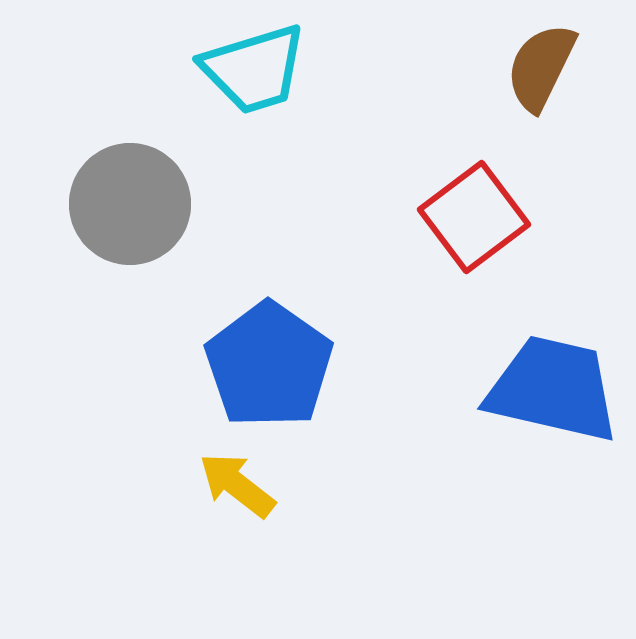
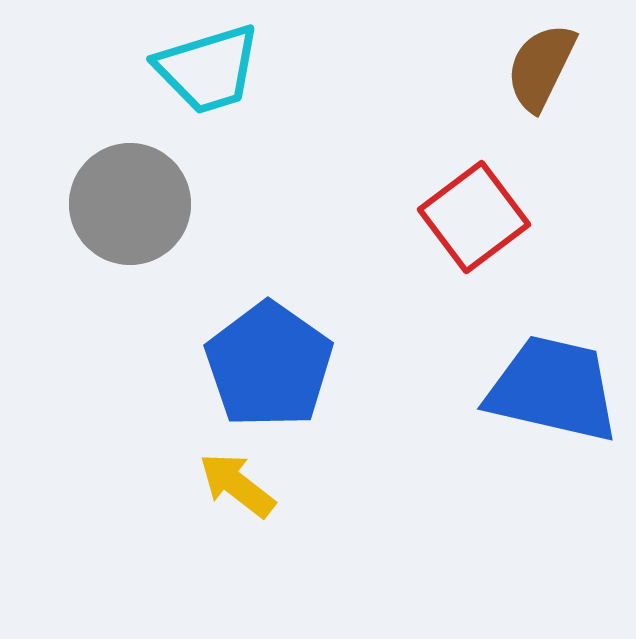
cyan trapezoid: moved 46 px left
